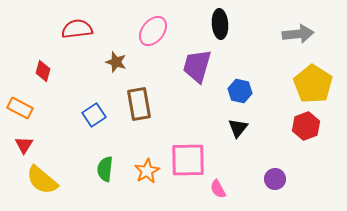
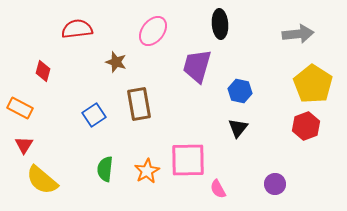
purple circle: moved 5 px down
